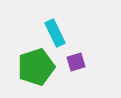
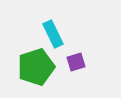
cyan rectangle: moved 2 px left, 1 px down
